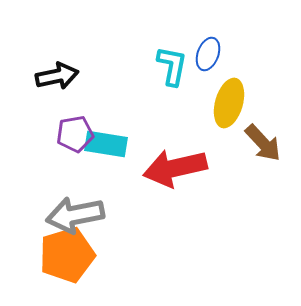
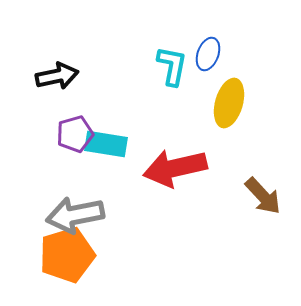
purple pentagon: rotated 6 degrees counterclockwise
brown arrow: moved 53 px down
